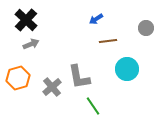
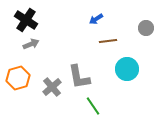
black cross: rotated 10 degrees counterclockwise
